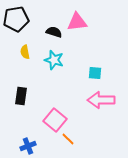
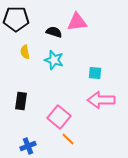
black pentagon: rotated 10 degrees clockwise
black rectangle: moved 5 px down
pink square: moved 4 px right, 3 px up
